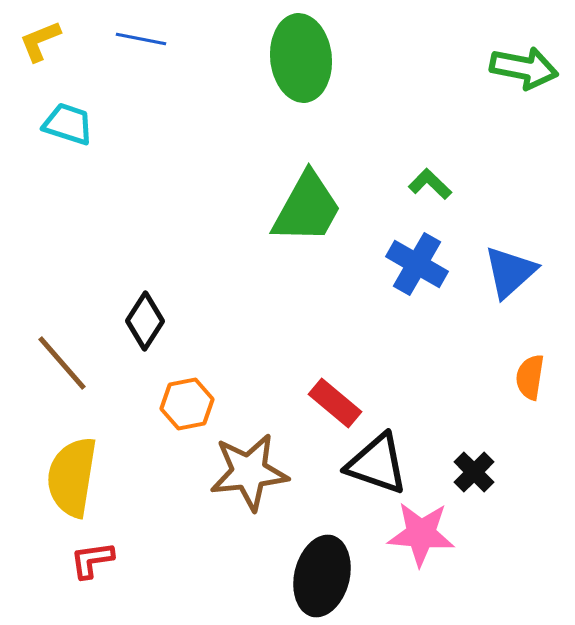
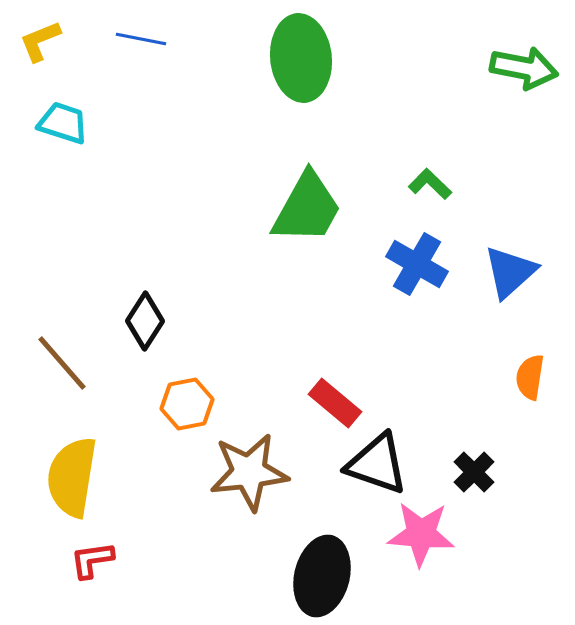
cyan trapezoid: moved 5 px left, 1 px up
